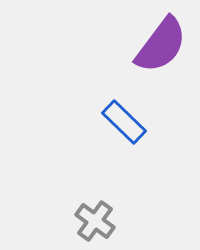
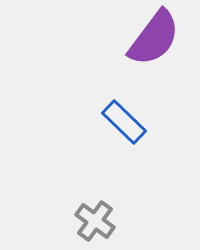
purple semicircle: moved 7 px left, 7 px up
